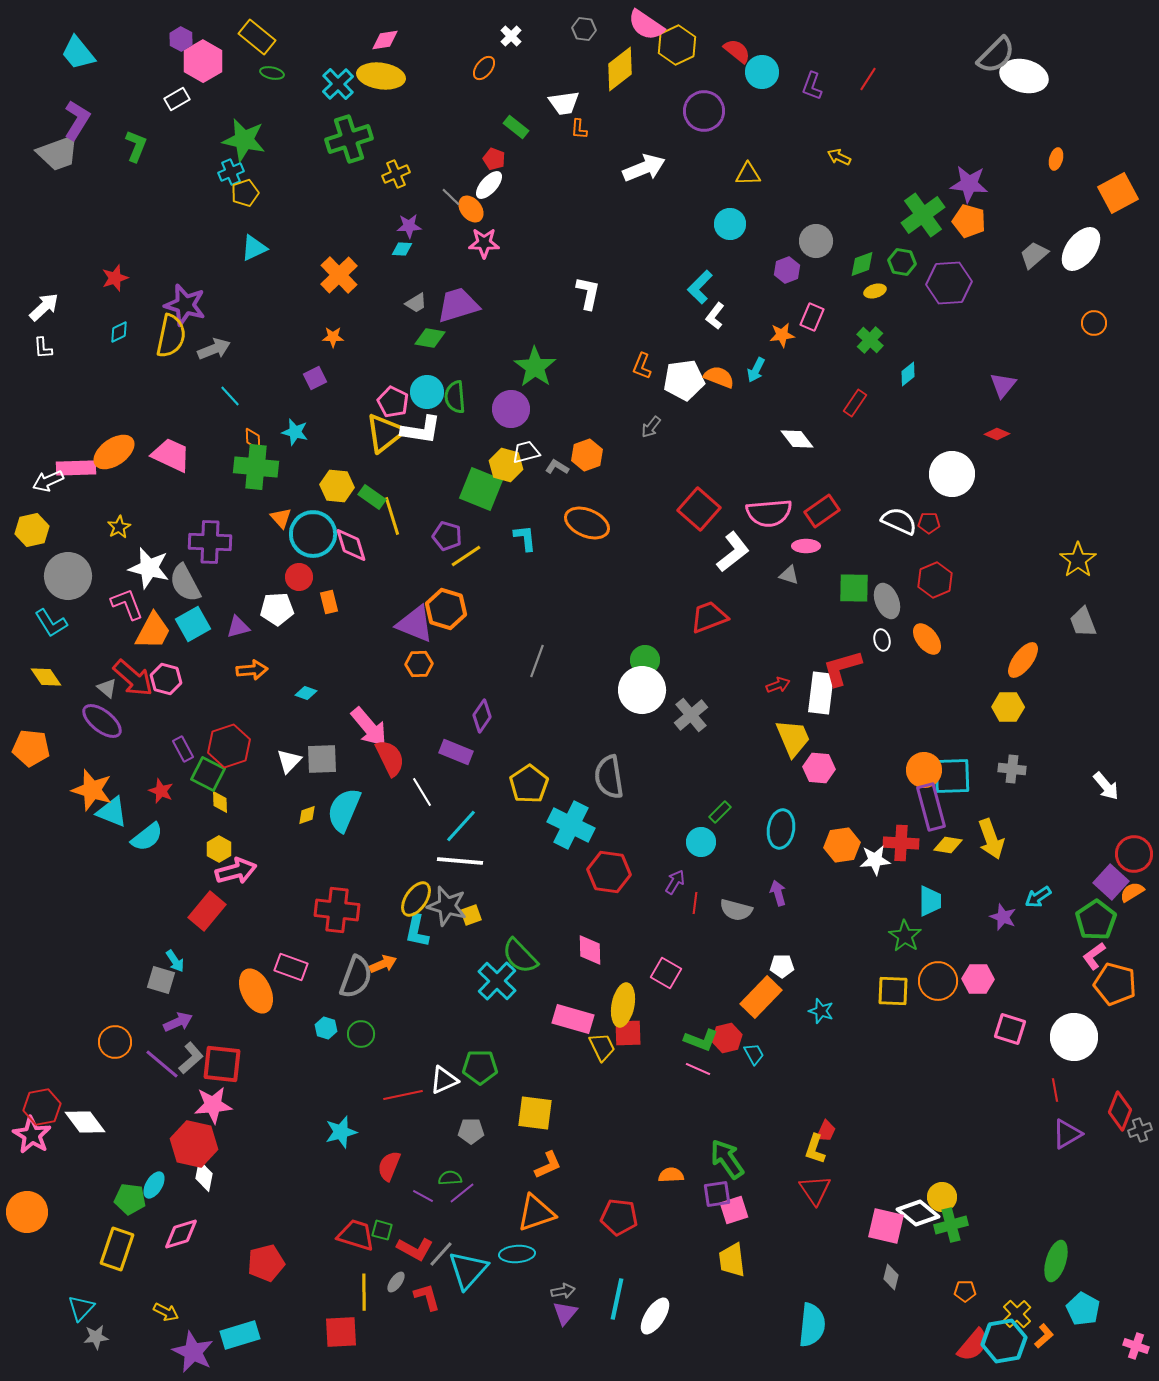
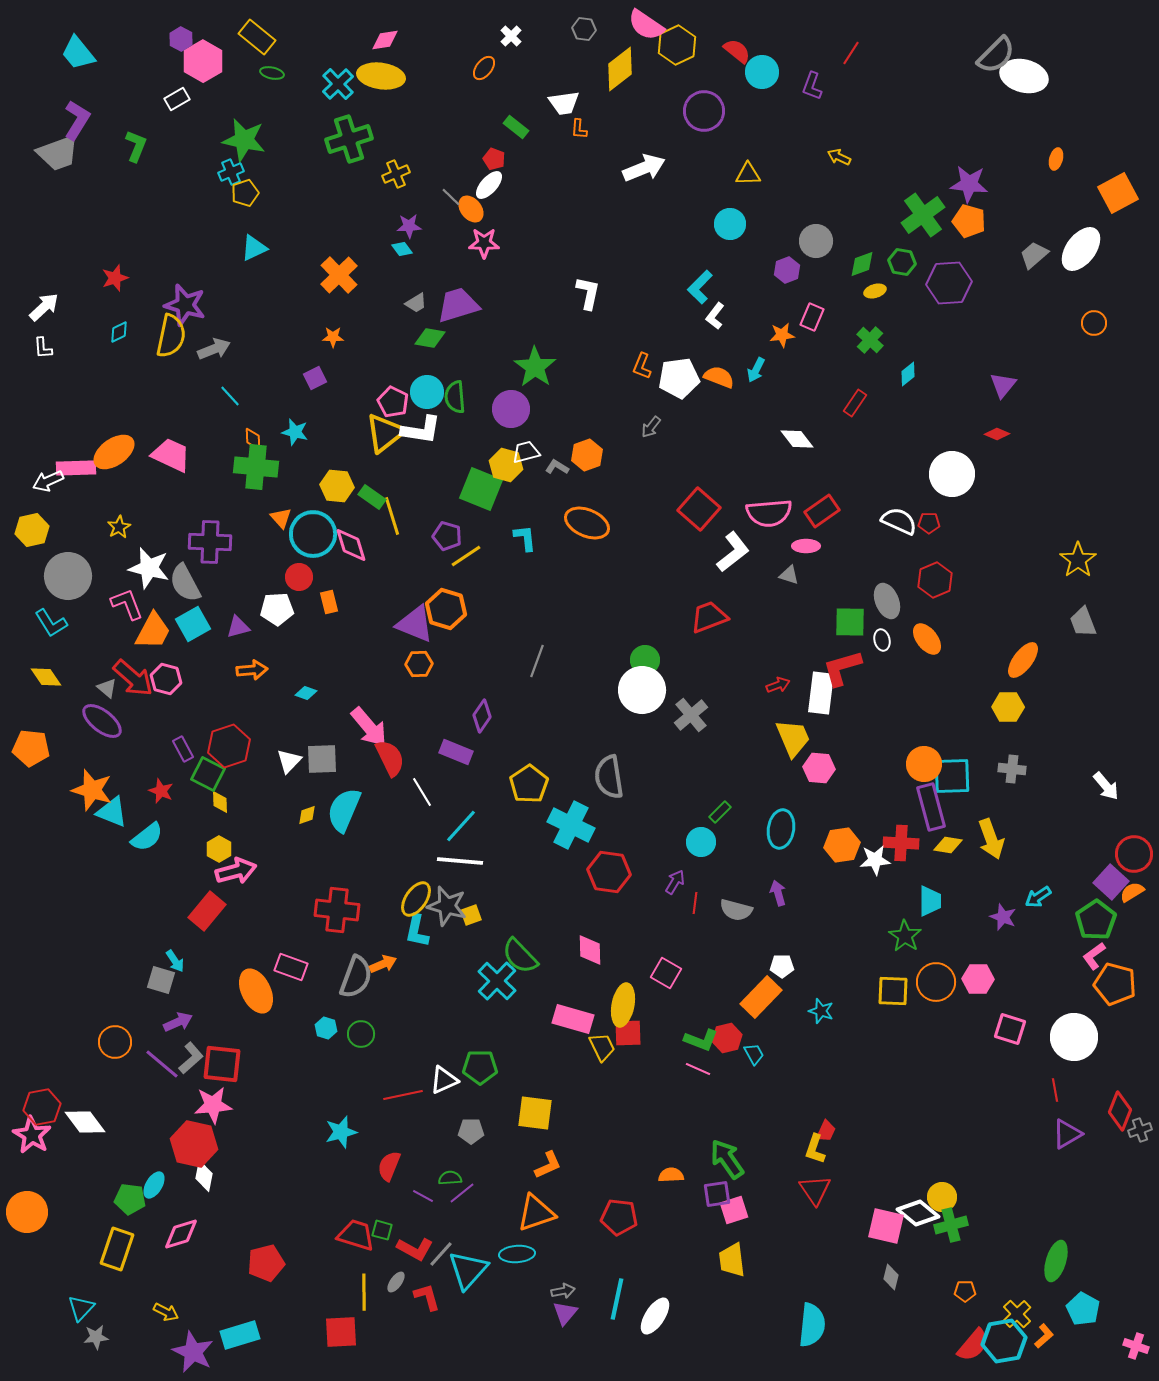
red line at (868, 79): moved 17 px left, 26 px up
cyan diamond at (402, 249): rotated 50 degrees clockwise
white pentagon at (684, 380): moved 5 px left, 2 px up
green square at (854, 588): moved 4 px left, 34 px down
orange circle at (924, 770): moved 6 px up
orange circle at (938, 981): moved 2 px left, 1 px down
